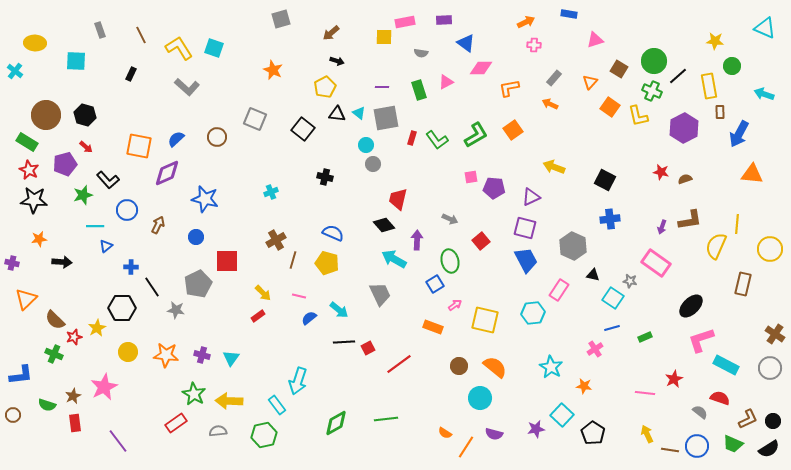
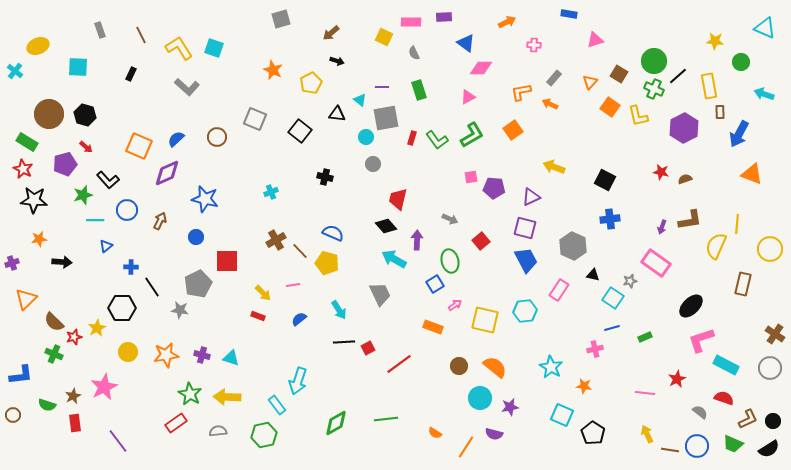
purple rectangle at (444, 20): moved 3 px up
pink rectangle at (405, 22): moved 6 px right; rotated 12 degrees clockwise
orange arrow at (526, 22): moved 19 px left
yellow square at (384, 37): rotated 24 degrees clockwise
yellow ellipse at (35, 43): moved 3 px right, 3 px down; rotated 25 degrees counterclockwise
gray semicircle at (421, 53): moved 7 px left; rotated 56 degrees clockwise
cyan square at (76, 61): moved 2 px right, 6 px down
green circle at (732, 66): moved 9 px right, 4 px up
brown square at (619, 69): moved 5 px down
pink triangle at (446, 82): moved 22 px right, 15 px down
yellow pentagon at (325, 87): moved 14 px left, 4 px up
orange L-shape at (509, 88): moved 12 px right, 4 px down
green cross at (652, 91): moved 2 px right, 2 px up
cyan triangle at (359, 113): moved 1 px right, 13 px up
brown circle at (46, 115): moved 3 px right, 1 px up
black square at (303, 129): moved 3 px left, 2 px down
green L-shape at (476, 135): moved 4 px left
cyan circle at (366, 145): moved 8 px up
orange square at (139, 146): rotated 12 degrees clockwise
red star at (29, 170): moved 6 px left, 1 px up
orange triangle at (752, 174): rotated 15 degrees clockwise
brown arrow at (158, 225): moved 2 px right, 4 px up
black diamond at (384, 225): moved 2 px right, 1 px down
cyan line at (95, 226): moved 6 px up
brown line at (293, 260): moved 7 px right, 9 px up; rotated 60 degrees counterclockwise
purple cross at (12, 263): rotated 32 degrees counterclockwise
gray star at (630, 281): rotated 24 degrees counterclockwise
pink line at (299, 296): moved 6 px left, 11 px up; rotated 24 degrees counterclockwise
gray star at (176, 310): moved 4 px right
cyan arrow at (339, 310): rotated 18 degrees clockwise
cyan hexagon at (533, 313): moved 8 px left, 2 px up
red rectangle at (258, 316): rotated 56 degrees clockwise
blue semicircle at (309, 318): moved 10 px left, 1 px down
brown semicircle at (55, 320): moved 1 px left, 2 px down
pink cross at (595, 349): rotated 21 degrees clockwise
orange star at (166, 355): rotated 15 degrees counterclockwise
cyan triangle at (231, 358): rotated 48 degrees counterclockwise
red star at (674, 379): moved 3 px right
green star at (194, 394): moved 4 px left
red semicircle at (720, 398): moved 4 px right
yellow arrow at (229, 401): moved 2 px left, 4 px up
cyan square at (562, 415): rotated 20 degrees counterclockwise
purple star at (536, 429): moved 26 px left, 22 px up
orange semicircle at (445, 433): moved 10 px left
